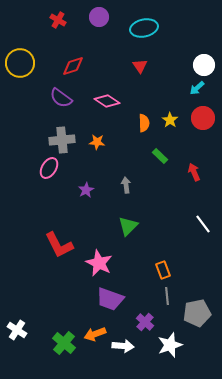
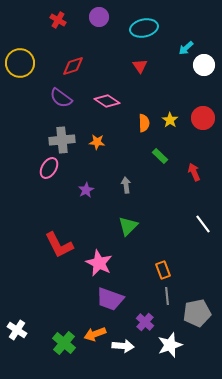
cyan arrow: moved 11 px left, 40 px up
